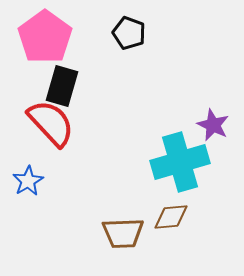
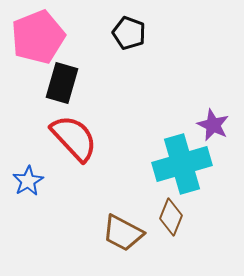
pink pentagon: moved 7 px left; rotated 14 degrees clockwise
black rectangle: moved 3 px up
red semicircle: moved 23 px right, 15 px down
cyan cross: moved 2 px right, 2 px down
brown diamond: rotated 63 degrees counterclockwise
brown trapezoid: rotated 30 degrees clockwise
